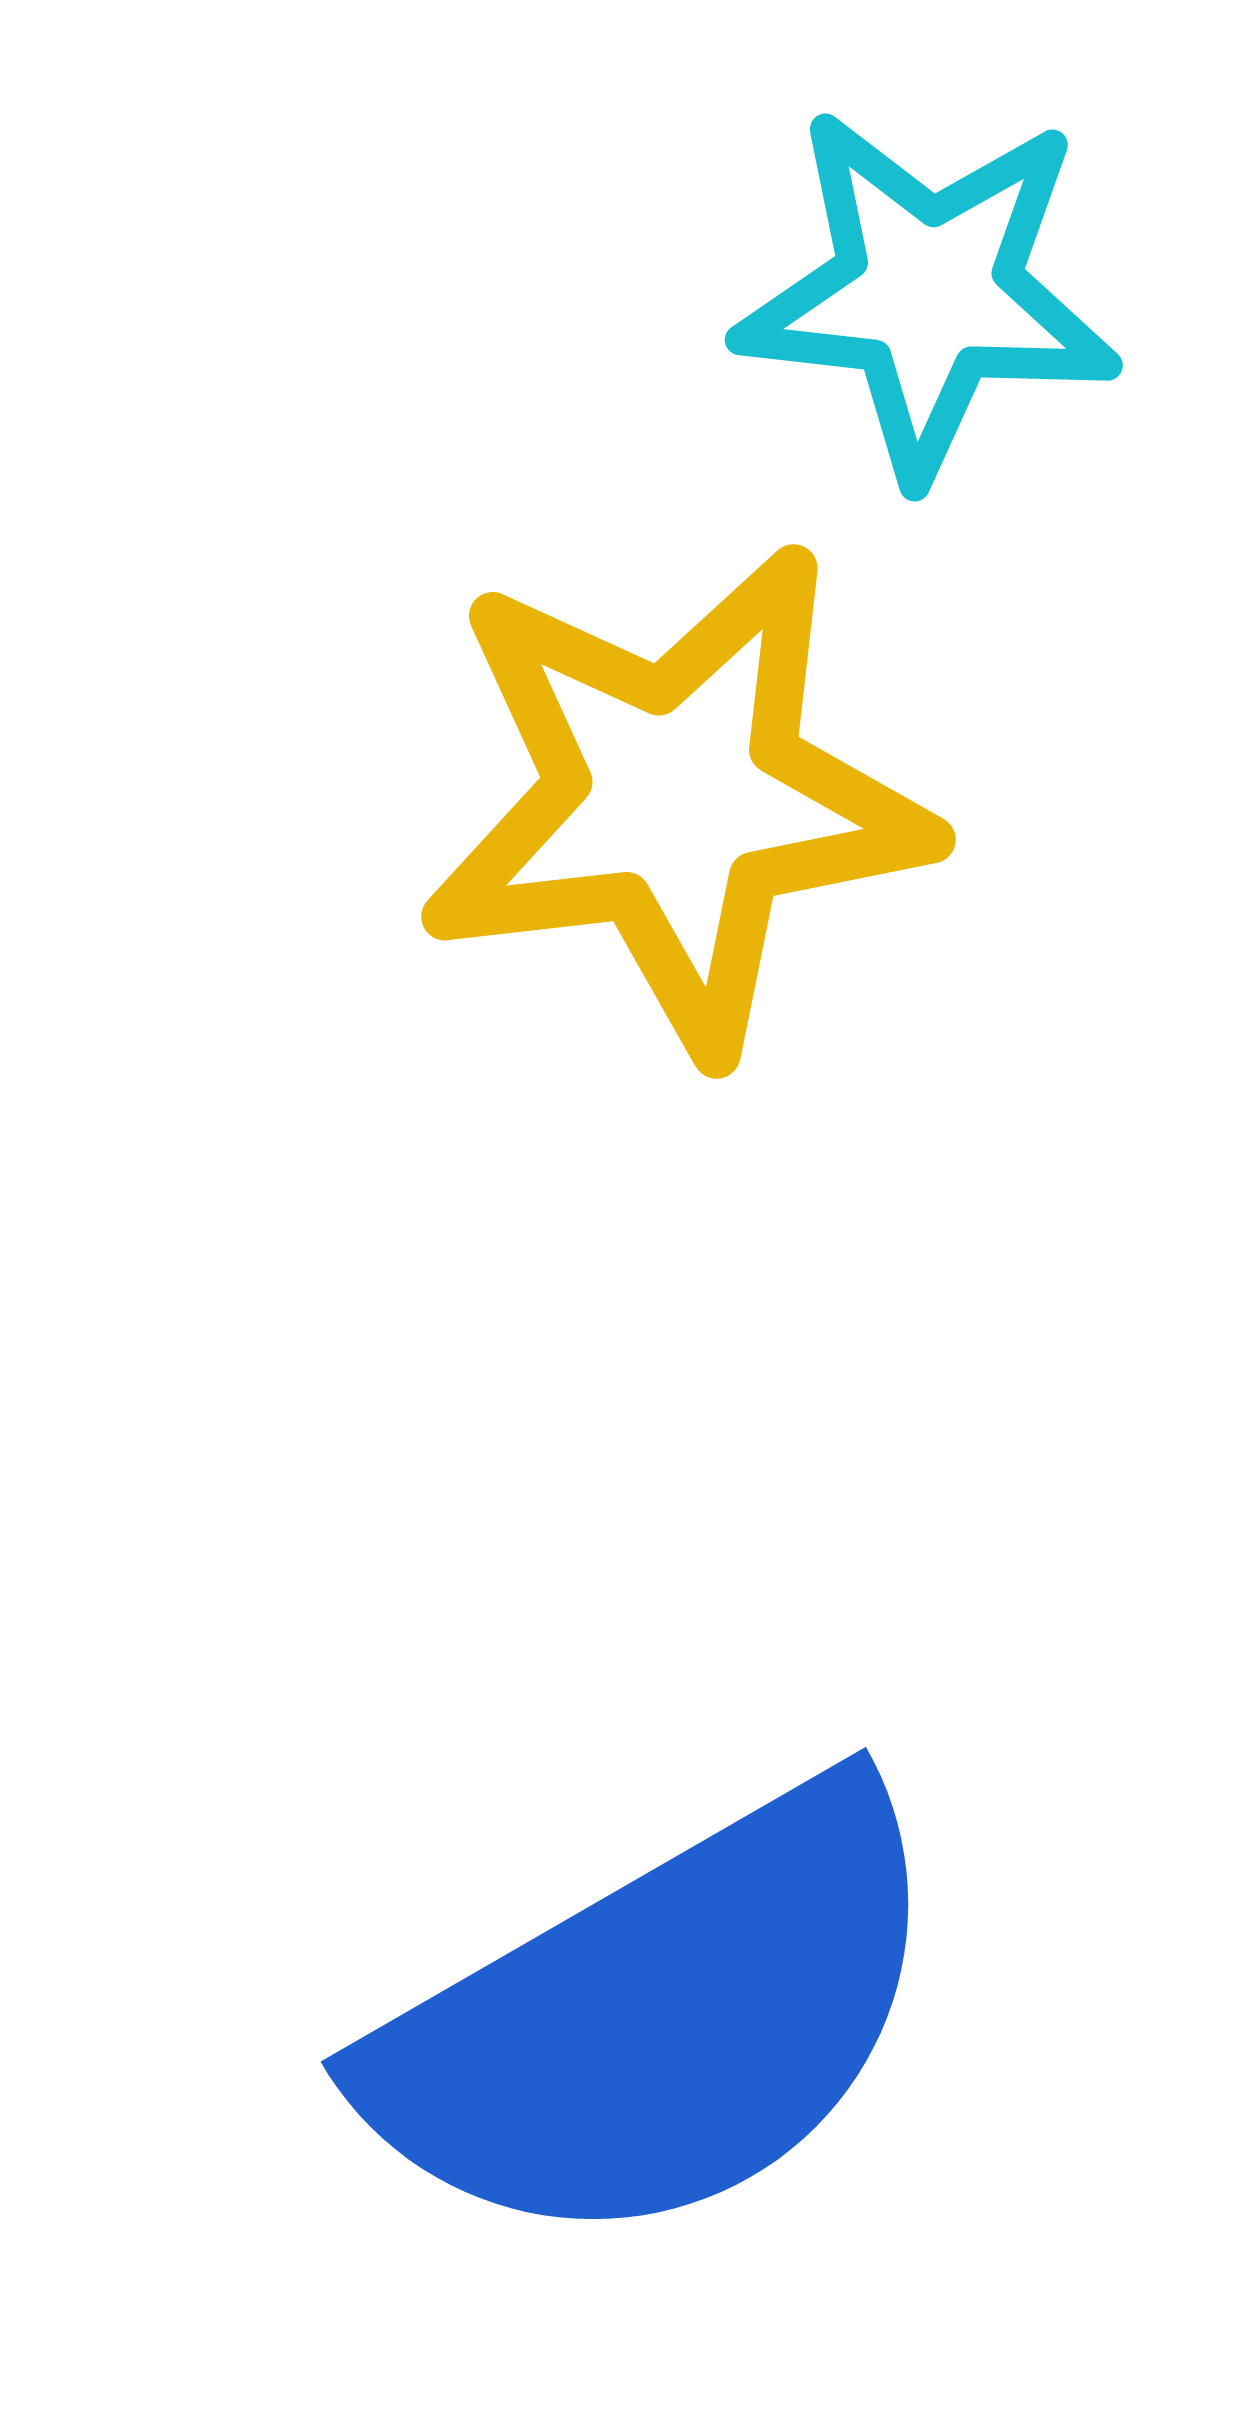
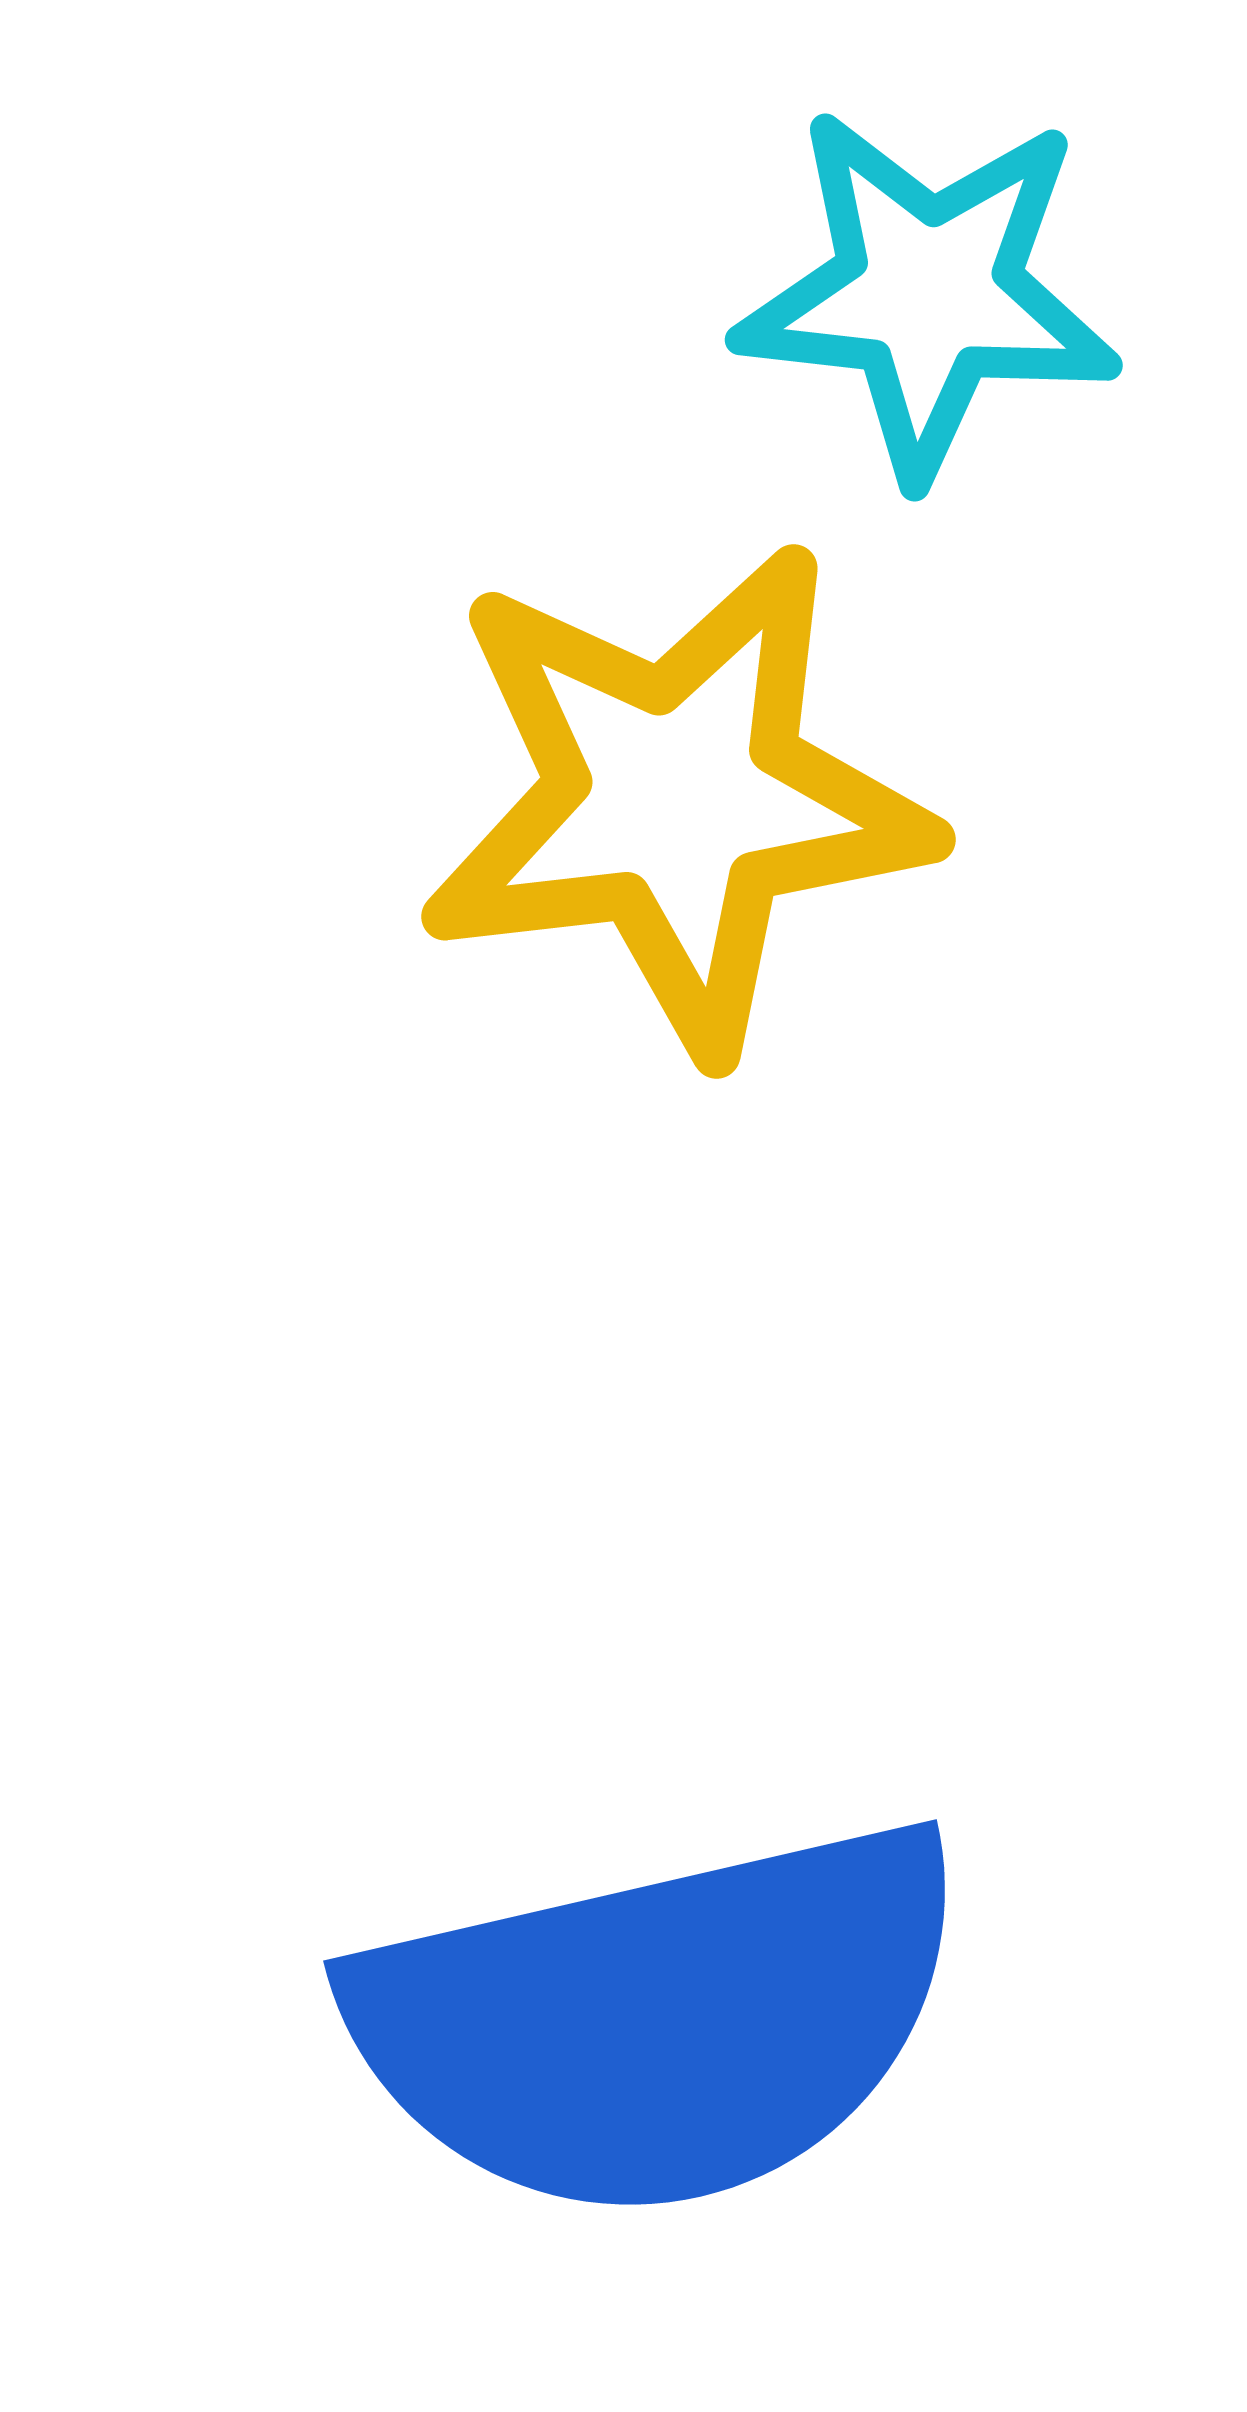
blue semicircle: rotated 17 degrees clockwise
